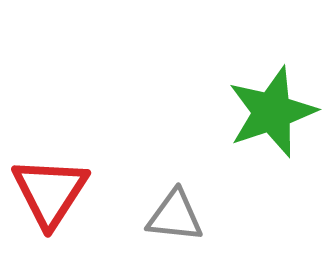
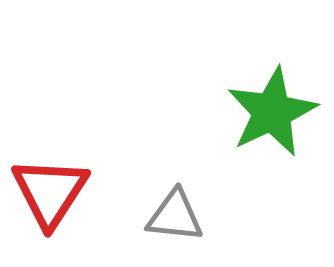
green star: rotated 6 degrees counterclockwise
